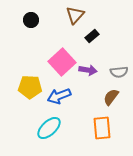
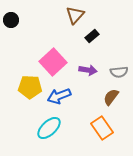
black circle: moved 20 px left
pink square: moved 9 px left
orange rectangle: rotated 30 degrees counterclockwise
